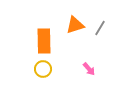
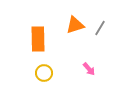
orange rectangle: moved 6 px left, 2 px up
yellow circle: moved 1 px right, 4 px down
